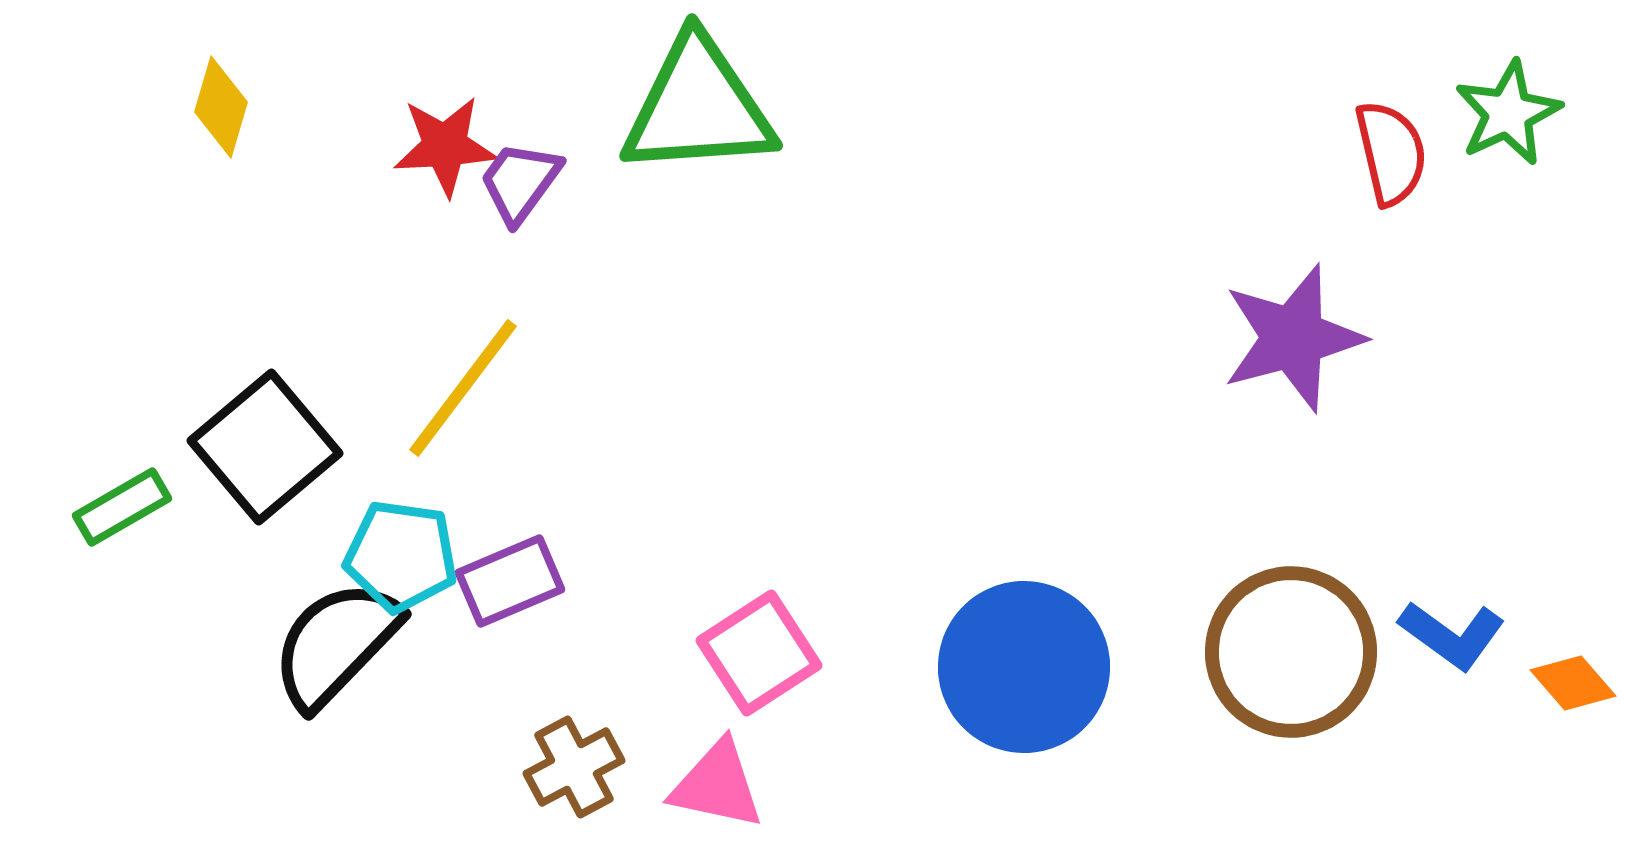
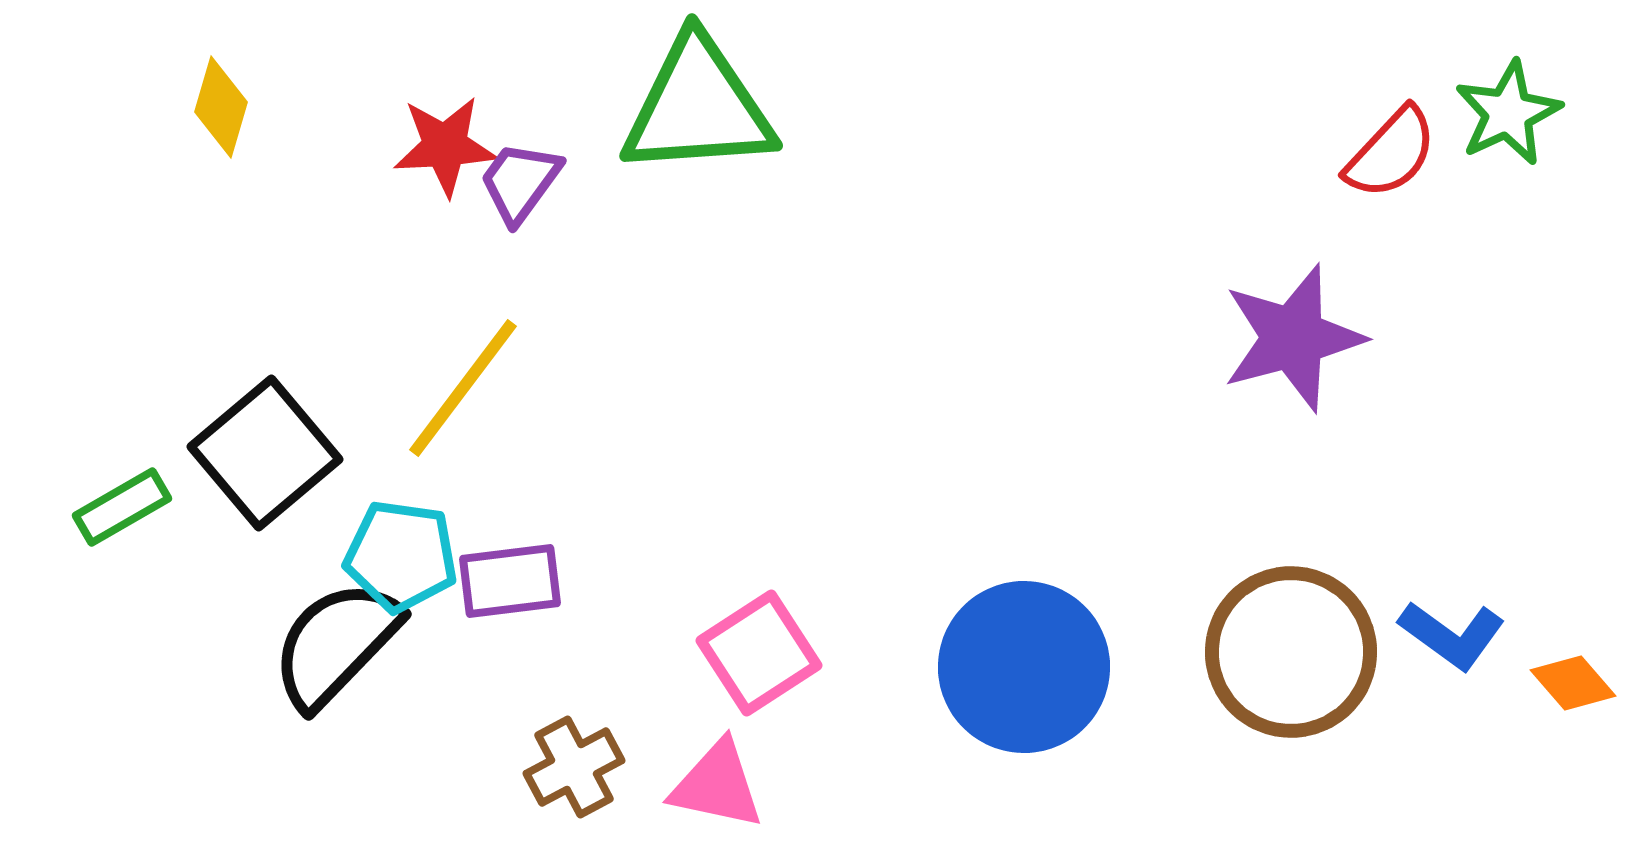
red semicircle: rotated 56 degrees clockwise
black square: moved 6 px down
purple rectangle: rotated 16 degrees clockwise
